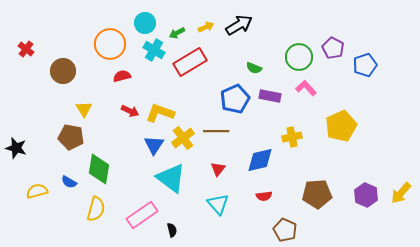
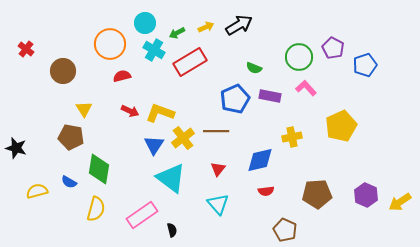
yellow arrow at (401, 193): moved 1 px left, 9 px down; rotated 15 degrees clockwise
red semicircle at (264, 196): moved 2 px right, 5 px up
